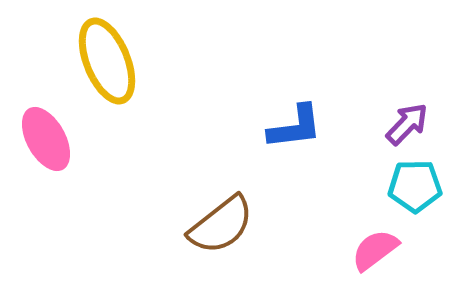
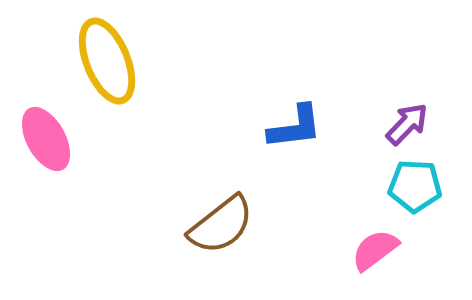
cyan pentagon: rotated 4 degrees clockwise
